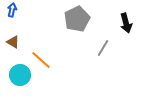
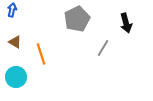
brown triangle: moved 2 px right
orange line: moved 6 px up; rotated 30 degrees clockwise
cyan circle: moved 4 px left, 2 px down
